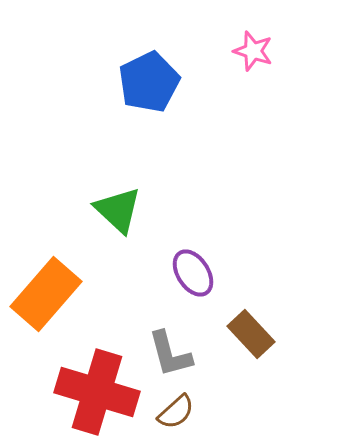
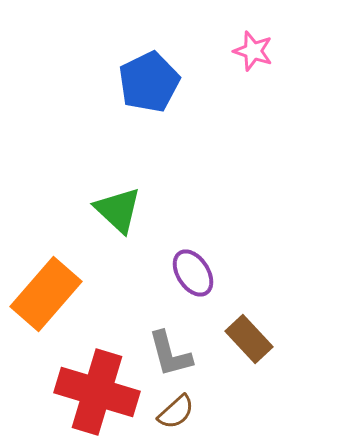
brown rectangle: moved 2 px left, 5 px down
